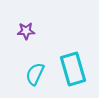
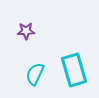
cyan rectangle: moved 1 px right, 1 px down
